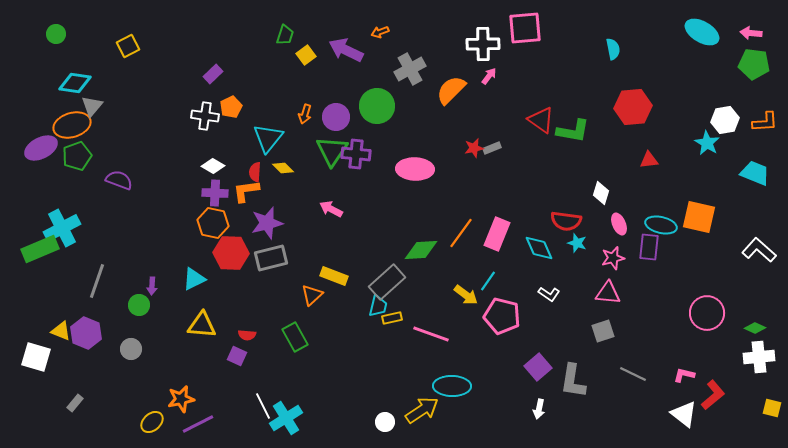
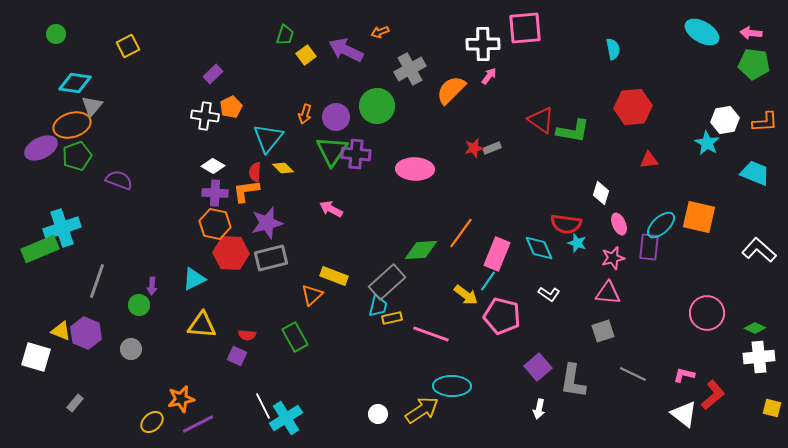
red semicircle at (566, 221): moved 3 px down
orange hexagon at (213, 223): moved 2 px right, 1 px down
cyan ellipse at (661, 225): rotated 56 degrees counterclockwise
cyan cross at (62, 228): rotated 9 degrees clockwise
pink rectangle at (497, 234): moved 20 px down
white circle at (385, 422): moved 7 px left, 8 px up
